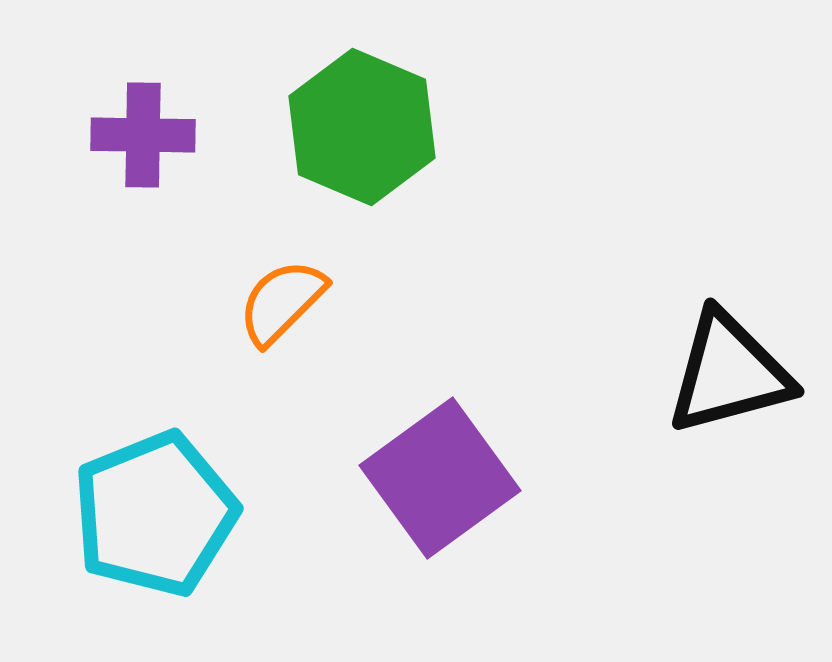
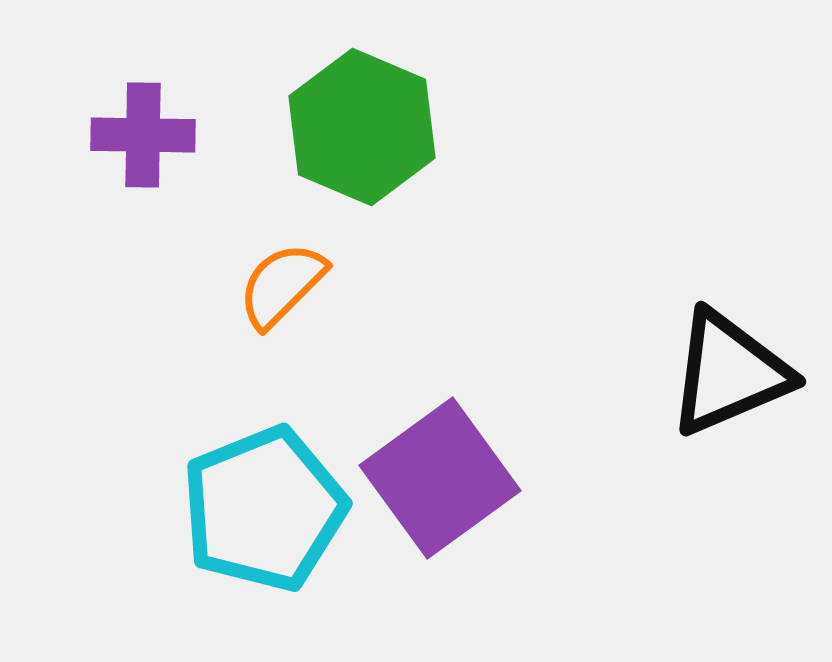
orange semicircle: moved 17 px up
black triangle: rotated 8 degrees counterclockwise
cyan pentagon: moved 109 px right, 5 px up
